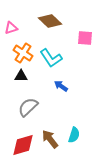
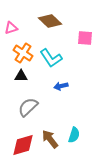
blue arrow: rotated 48 degrees counterclockwise
